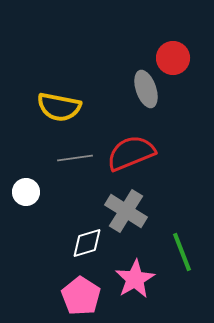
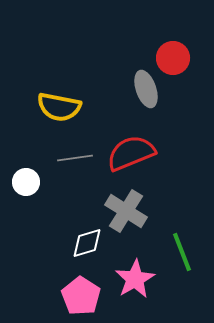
white circle: moved 10 px up
